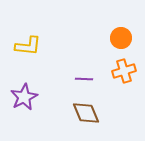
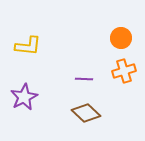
brown diamond: rotated 24 degrees counterclockwise
